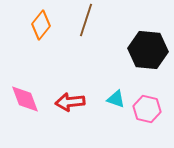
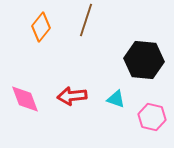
orange diamond: moved 2 px down
black hexagon: moved 4 px left, 10 px down
red arrow: moved 2 px right, 6 px up
pink hexagon: moved 5 px right, 8 px down
